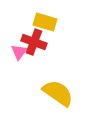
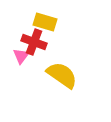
pink triangle: moved 2 px right, 4 px down
yellow semicircle: moved 4 px right, 18 px up
